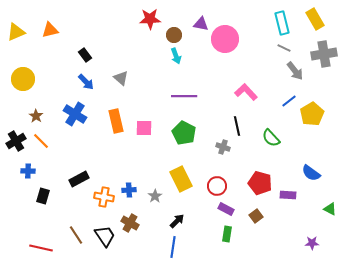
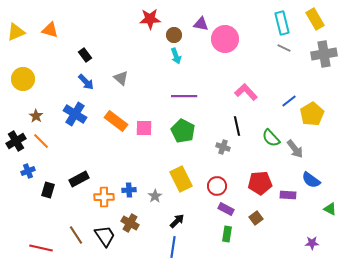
orange triangle at (50, 30): rotated 30 degrees clockwise
gray arrow at (295, 71): moved 78 px down
orange rectangle at (116, 121): rotated 40 degrees counterclockwise
green pentagon at (184, 133): moved 1 px left, 2 px up
blue cross at (28, 171): rotated 24 degrees counterclockwise
blue semicircle at (311, 173): moved 7 px down
red pentagon at (260, 183): rotated 20 degrees counterclockwise
black rectangle at (43, 196): moved 5 px right, 6 px up
orange cross at (104, 197): rotated 12 degrees counterclockwise
brown square at (256, 216): moved 2 px down
